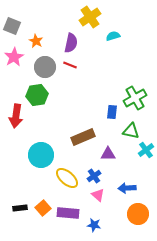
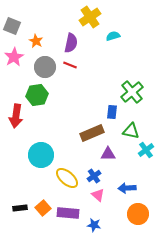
green cross: moved 3 px left, 6 px up; rotated 10 degrees counterclockwise
brown rectangle: moved 9 px right, 4 px up
